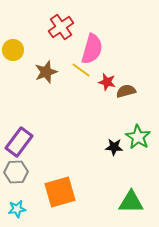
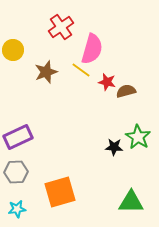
purple rectangle: moved 1 px left, 5 px up; rotated 28 degrees clockwise
